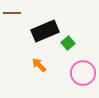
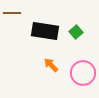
black rectangle: rotated 32 degrees clockwise
green square: moved 8 px right, 11 px up
orange arrow: moved 12 px right
